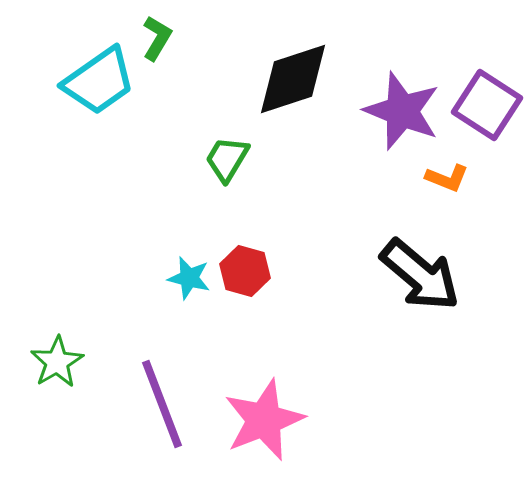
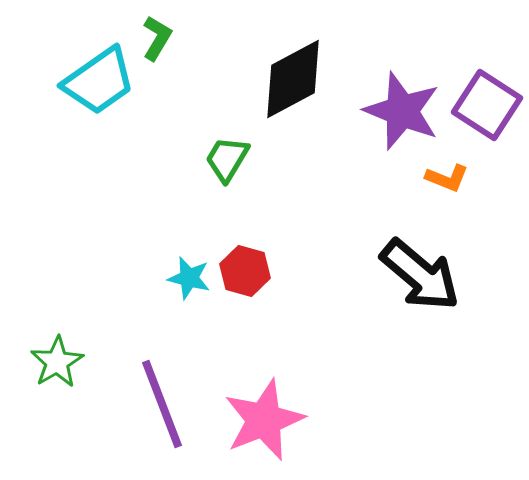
black diamond: rotated 10 degrees counterclockwise
